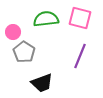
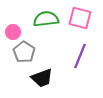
black trapezoid: moved 5 px up
